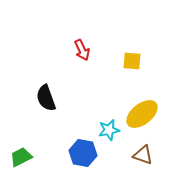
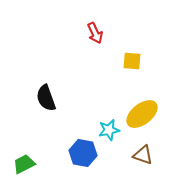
red arrow: moved 13 px right, 17 px up
green trapezoid: moved 3 px right, 7 px down
